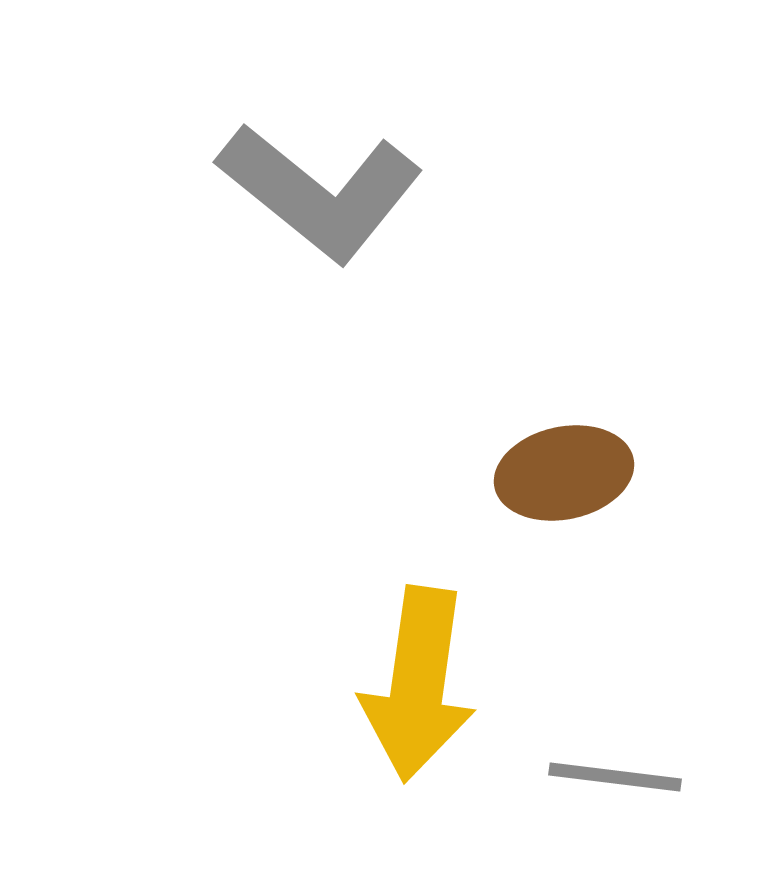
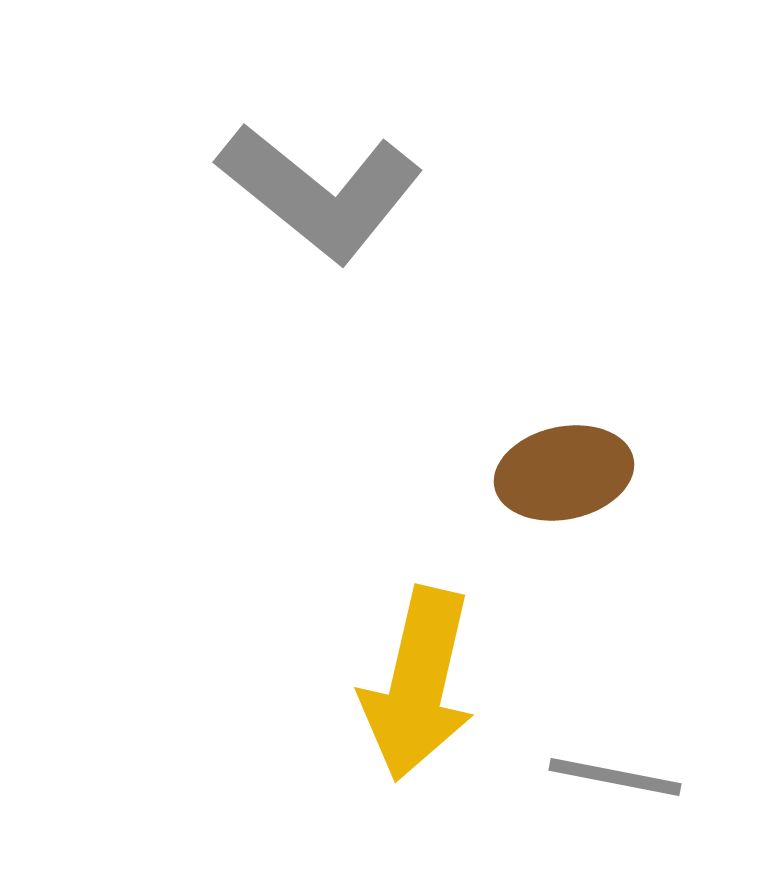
yellow arrow: rotated 5 degrees clockwise
gray line: rotated 4 degrees clockwise
